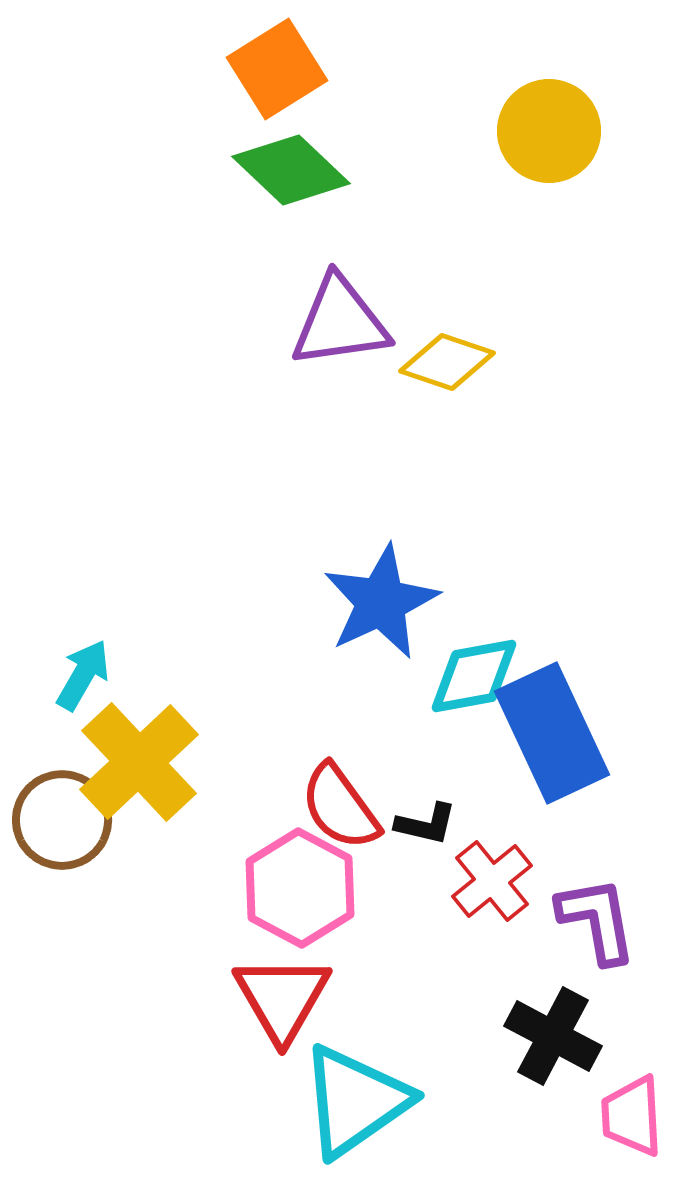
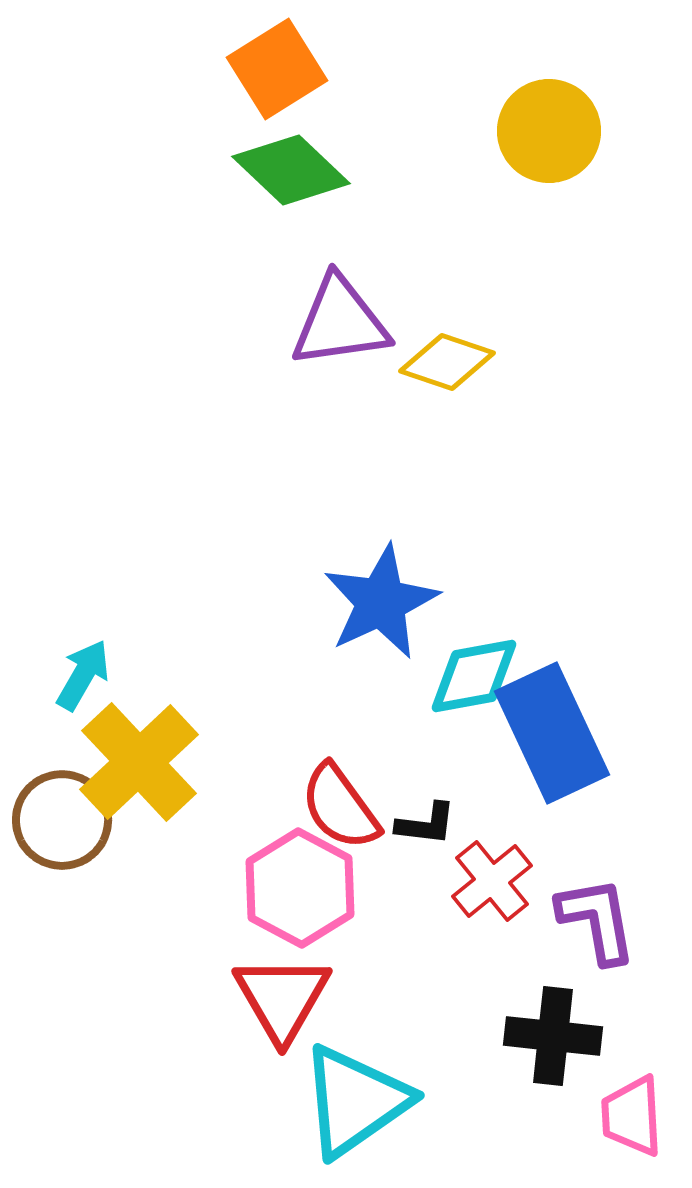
black L-shape: rotated 6 degrees counterclockwise
black cross: rotated 22 degrees counterclockwise
